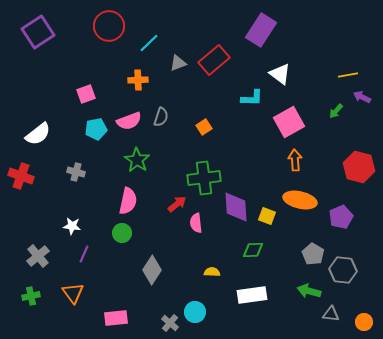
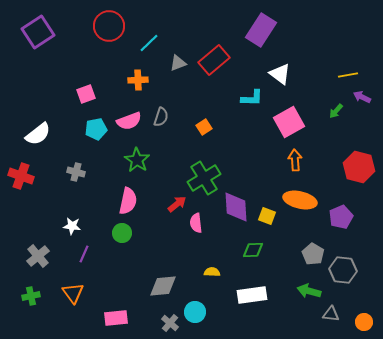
green cross at (204, 178): rotated 24 degrees counterclockwise
gray diamond at (152, 270): moved 11 px right, 16 px down; rotated 52 degrees clockwise
